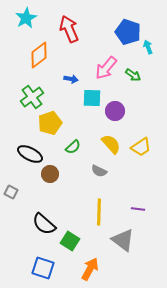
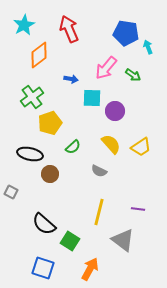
cyan star: moved 2 px left, 7 px down
blue pentagon: moved 2 px left, 1 px down; rotated 10 degrees counterclockwise
black ellipse: rotated 15 degrees counterclockwise
yellow line: rotated 12 degrees clockwise
